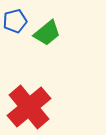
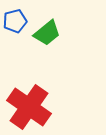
red cross: rotated 15 degrees counterclockwise
